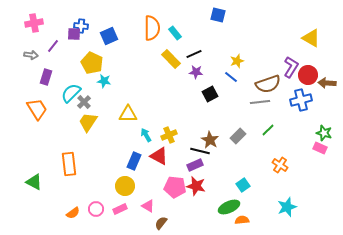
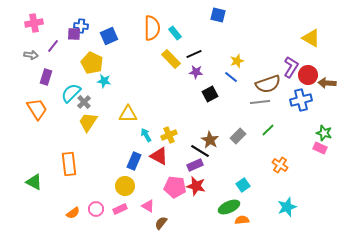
black line at (200, 151): rotated 18 degrees clockwise
